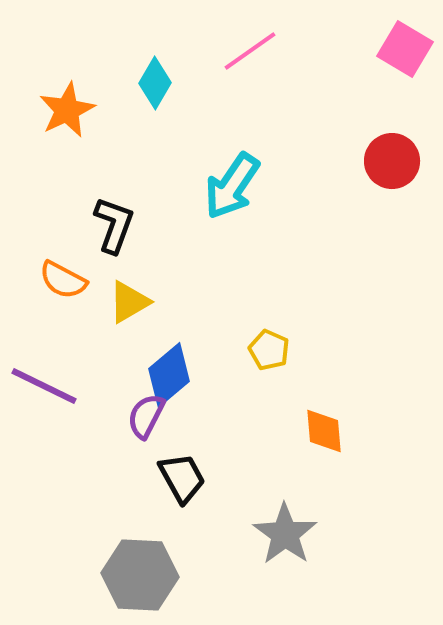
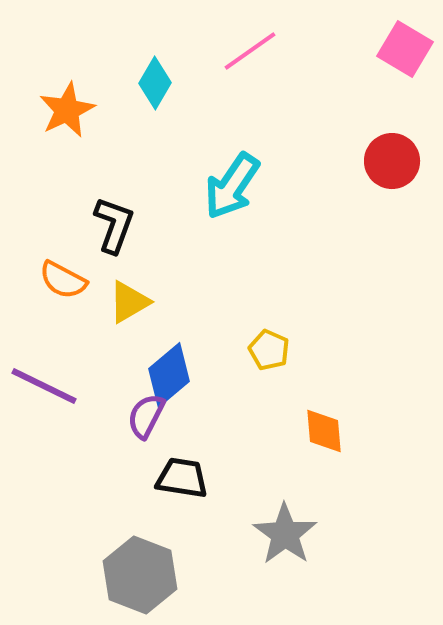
black trapezoid: rotated 52 degrees counterclockwise
gray hexagon: rotated 18 degrees clockwise
